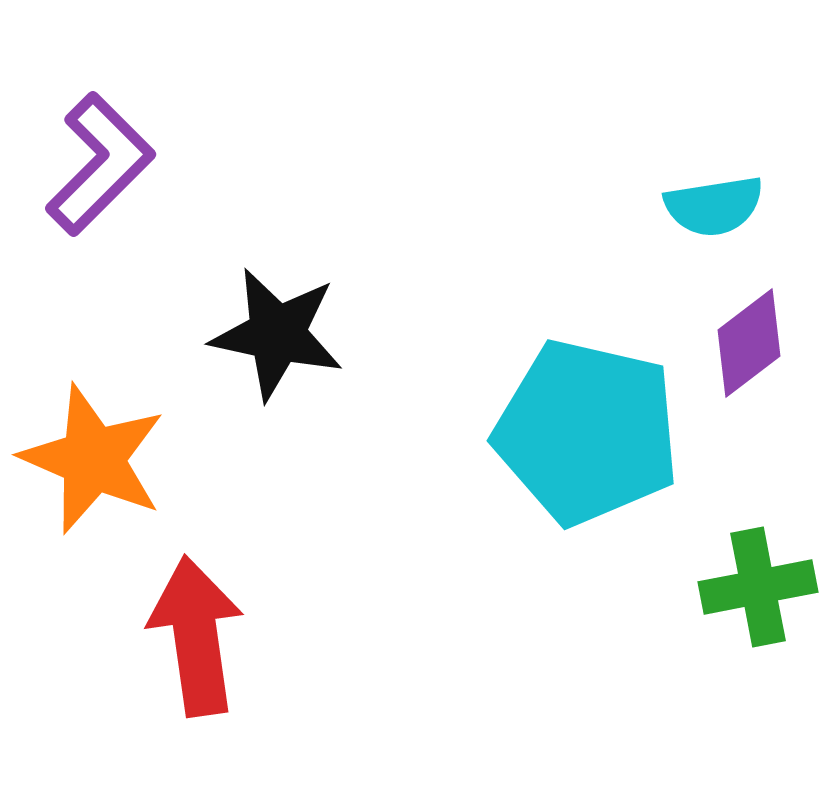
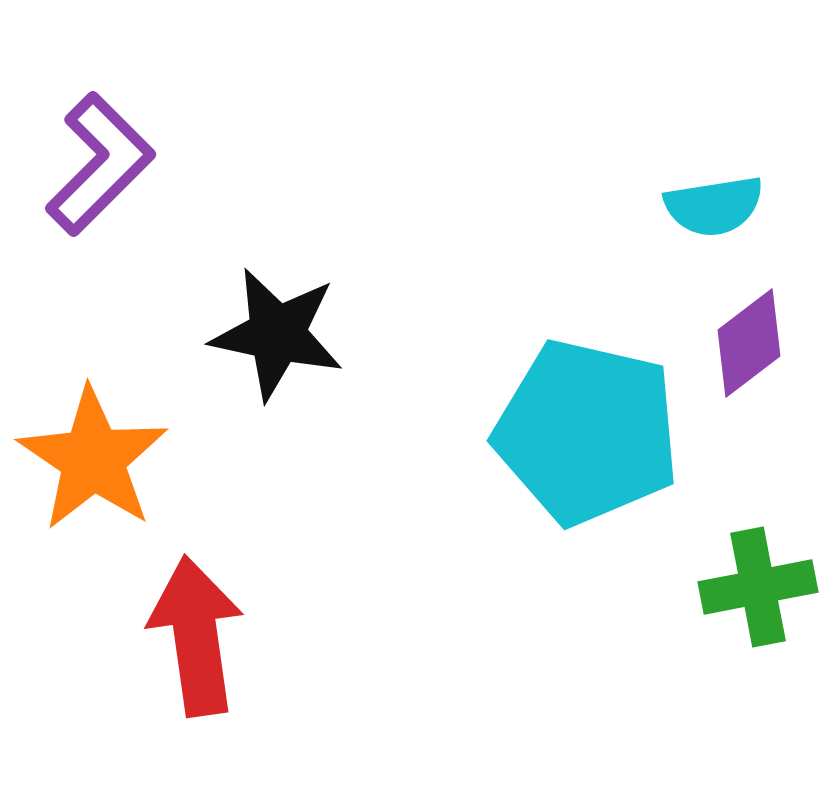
orange star: rotated 11 degrees clockwise
